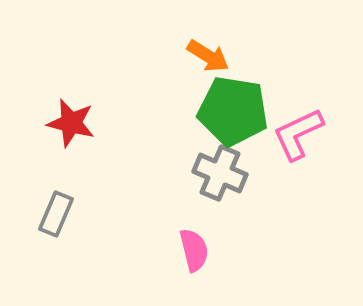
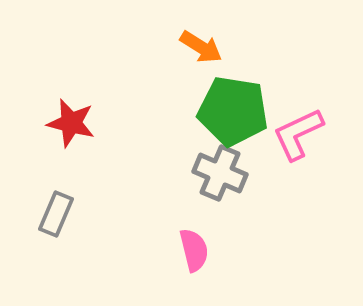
orange arrow: moved 7 px left, 9 px up
